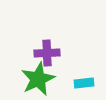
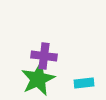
purple cross: moved 3 px left, 3 px down; rotated 10 degrees clockwise
